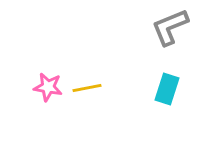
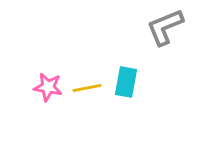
gray L-shape: moved 5 px left
cyan rectangle: moved 41 px left, 7 px up; rotated 8 degrees counterclockwise
